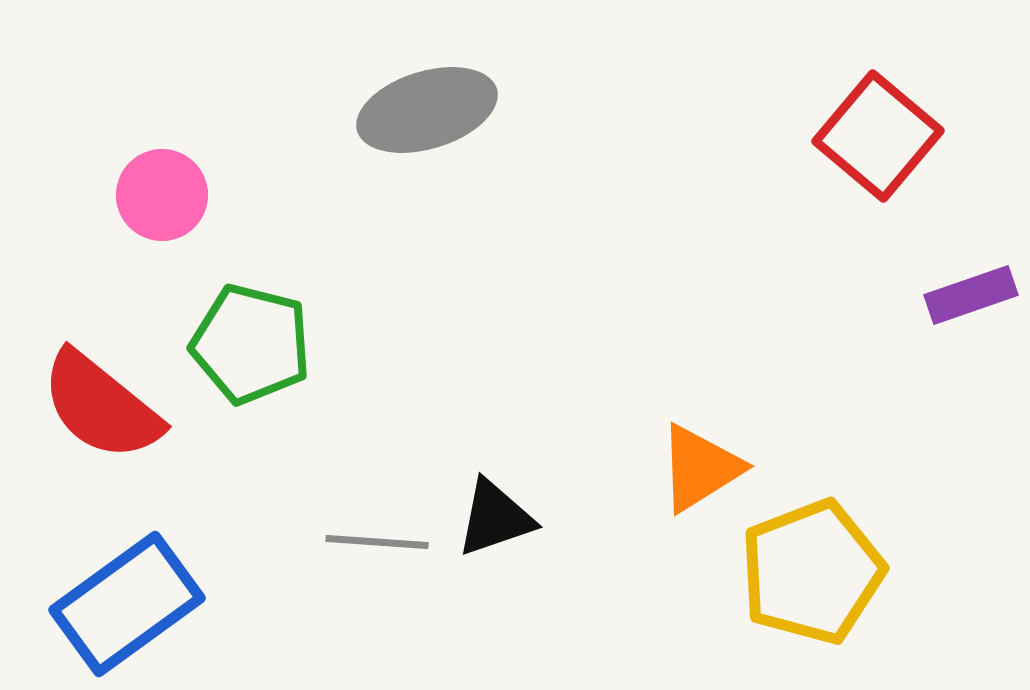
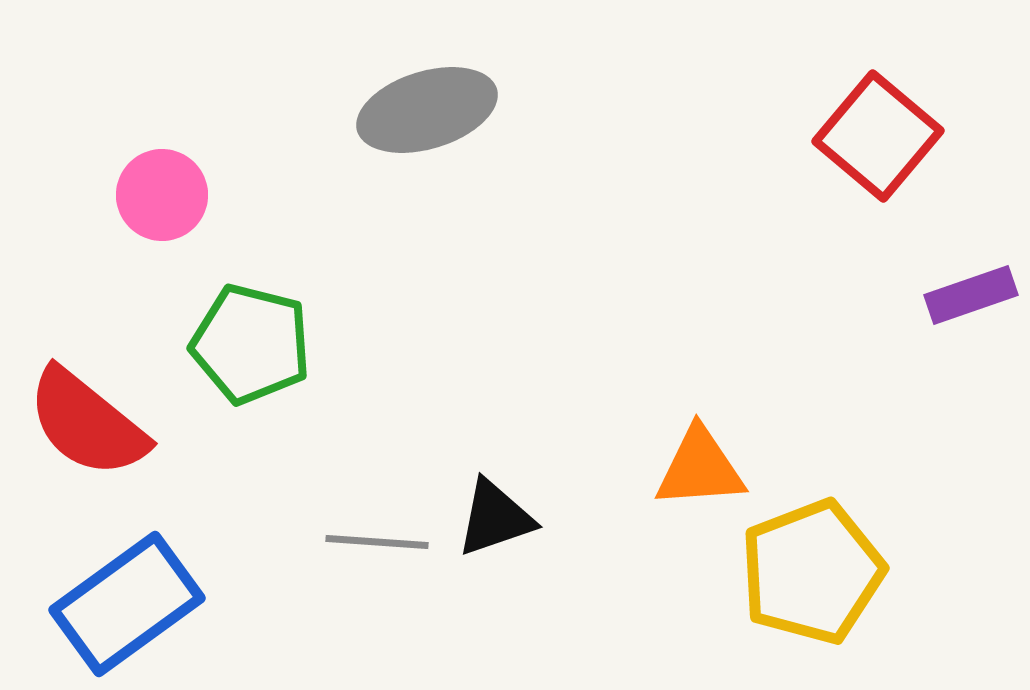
red semicircle: moved 14 px left, 17 px down
orange triangle: rotated 28 degrees clockwise
